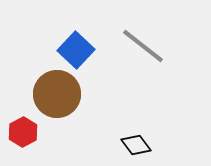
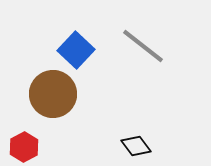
brown circle: moved 4 px left
red hexagon: moved 1 px right, 15 px down
black diamond: moved 1 px down
